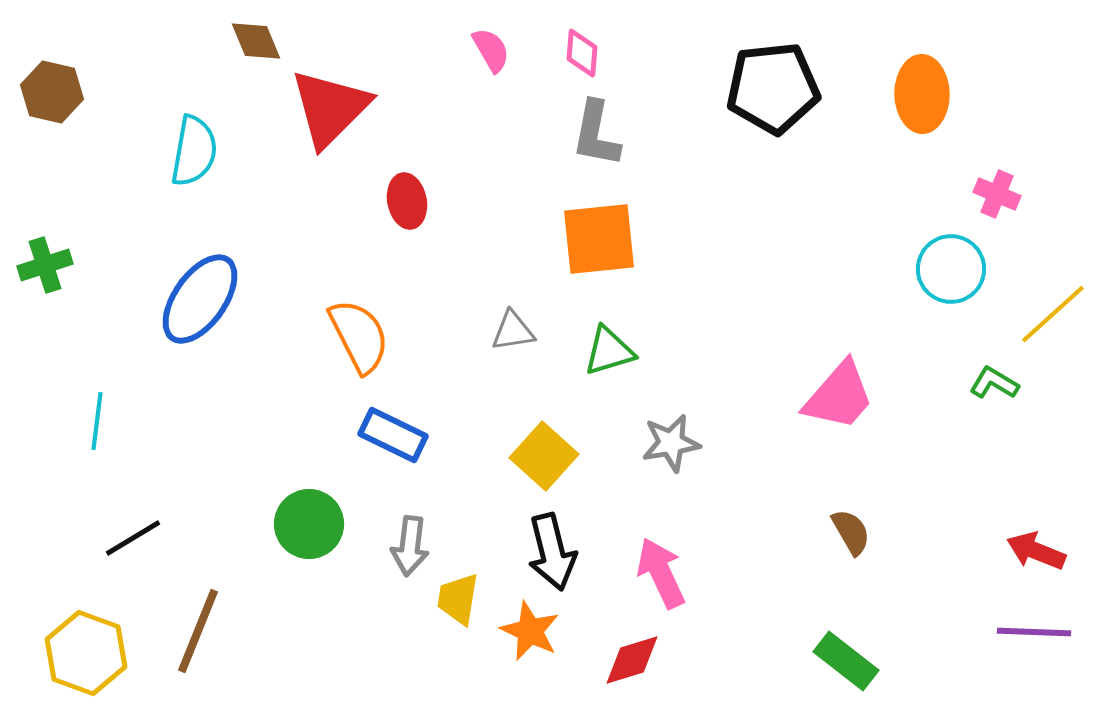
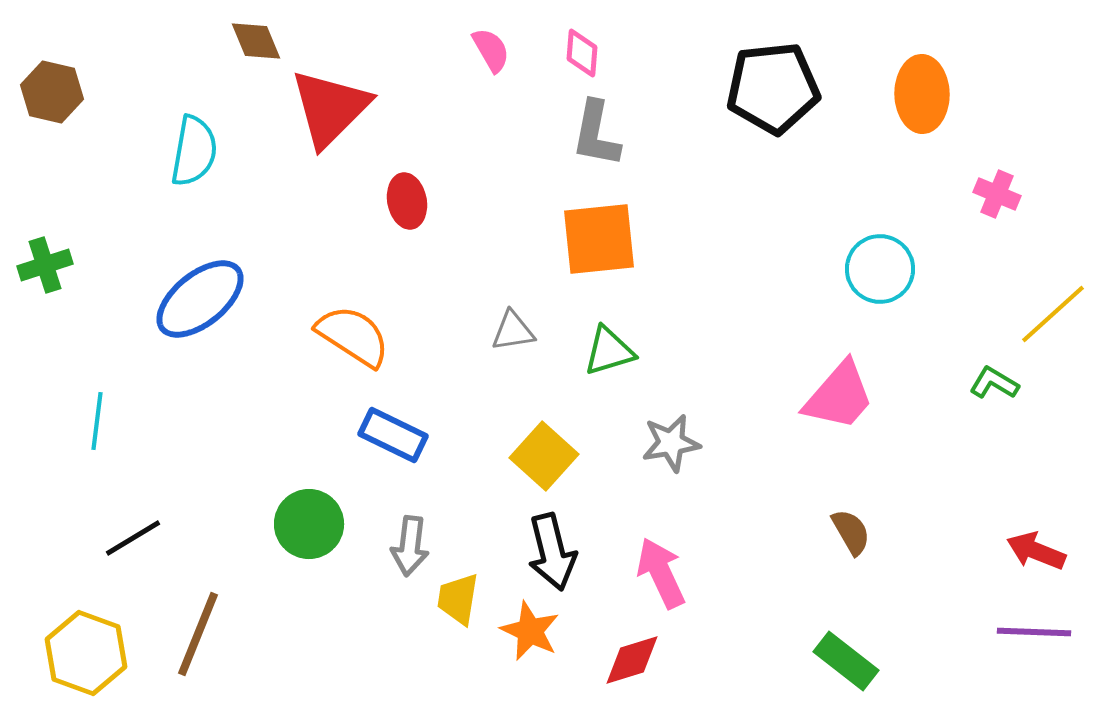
cyan circle: moved 71 px left
blue ellipse: rotated 16 degrees clockwise
orange semicircle: moved 6 px left; rotated 30 degrees counterclockwise
brown line: moved 3 px down
